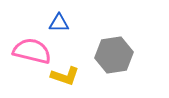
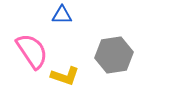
blue triangle: moved 3 px right, 8 px up
pink semicircle: rotated 42 degrees clockwise
